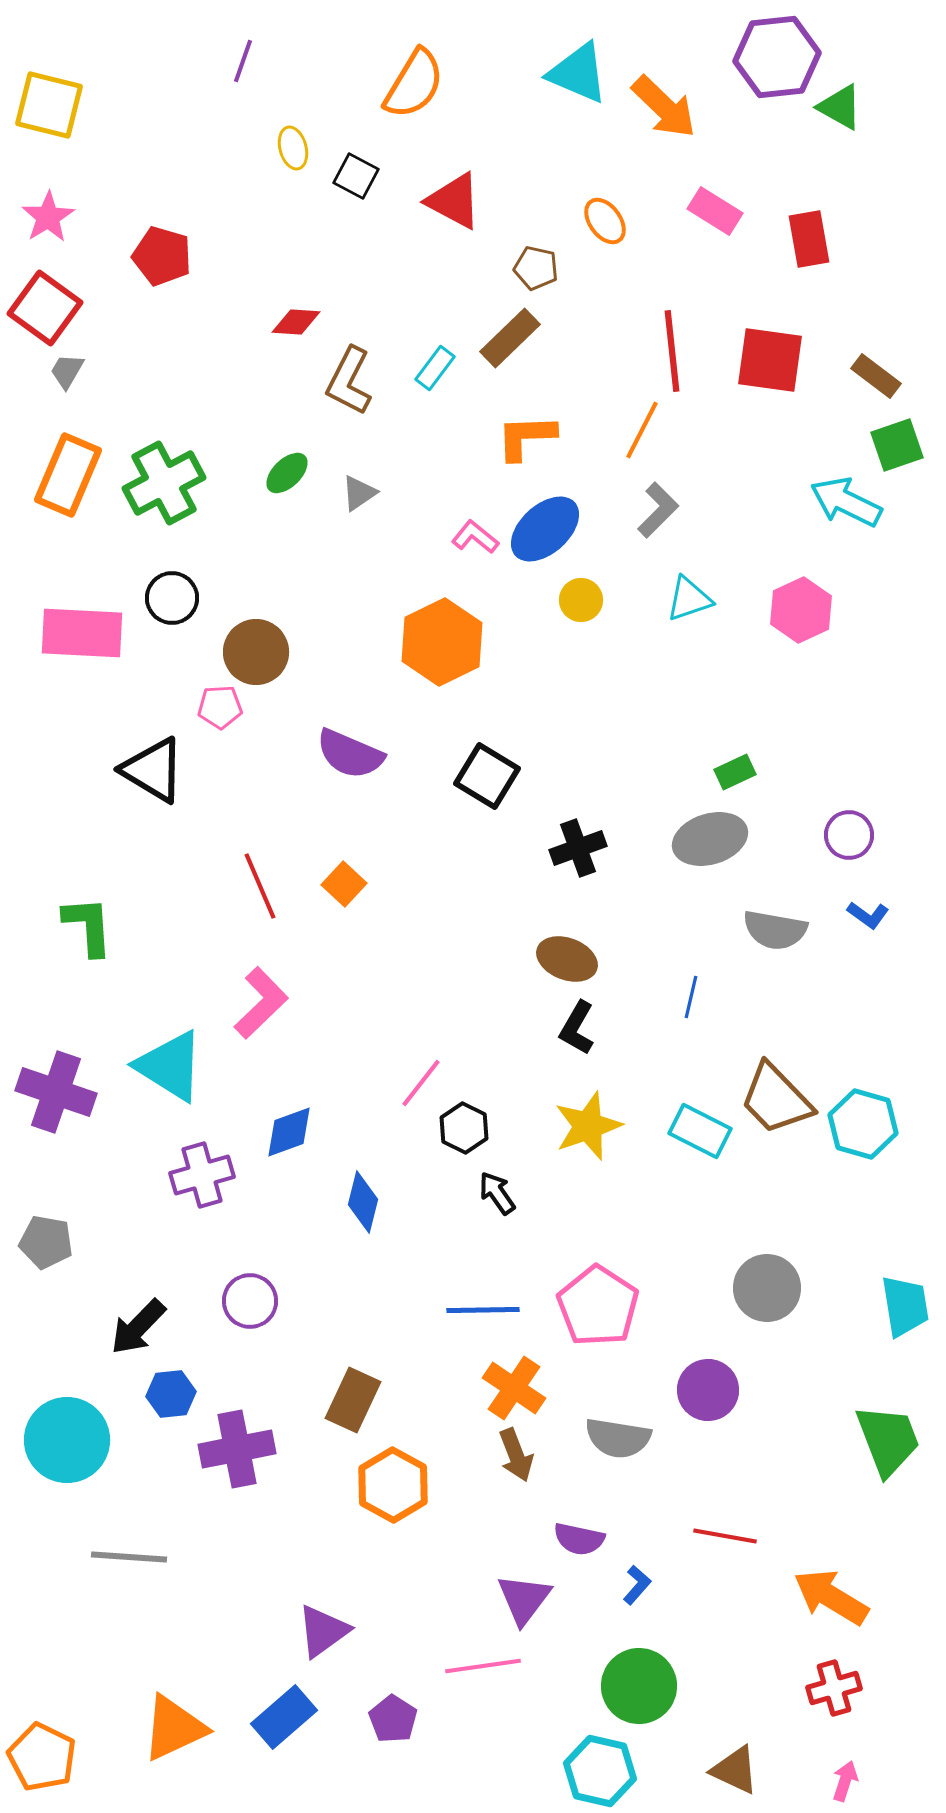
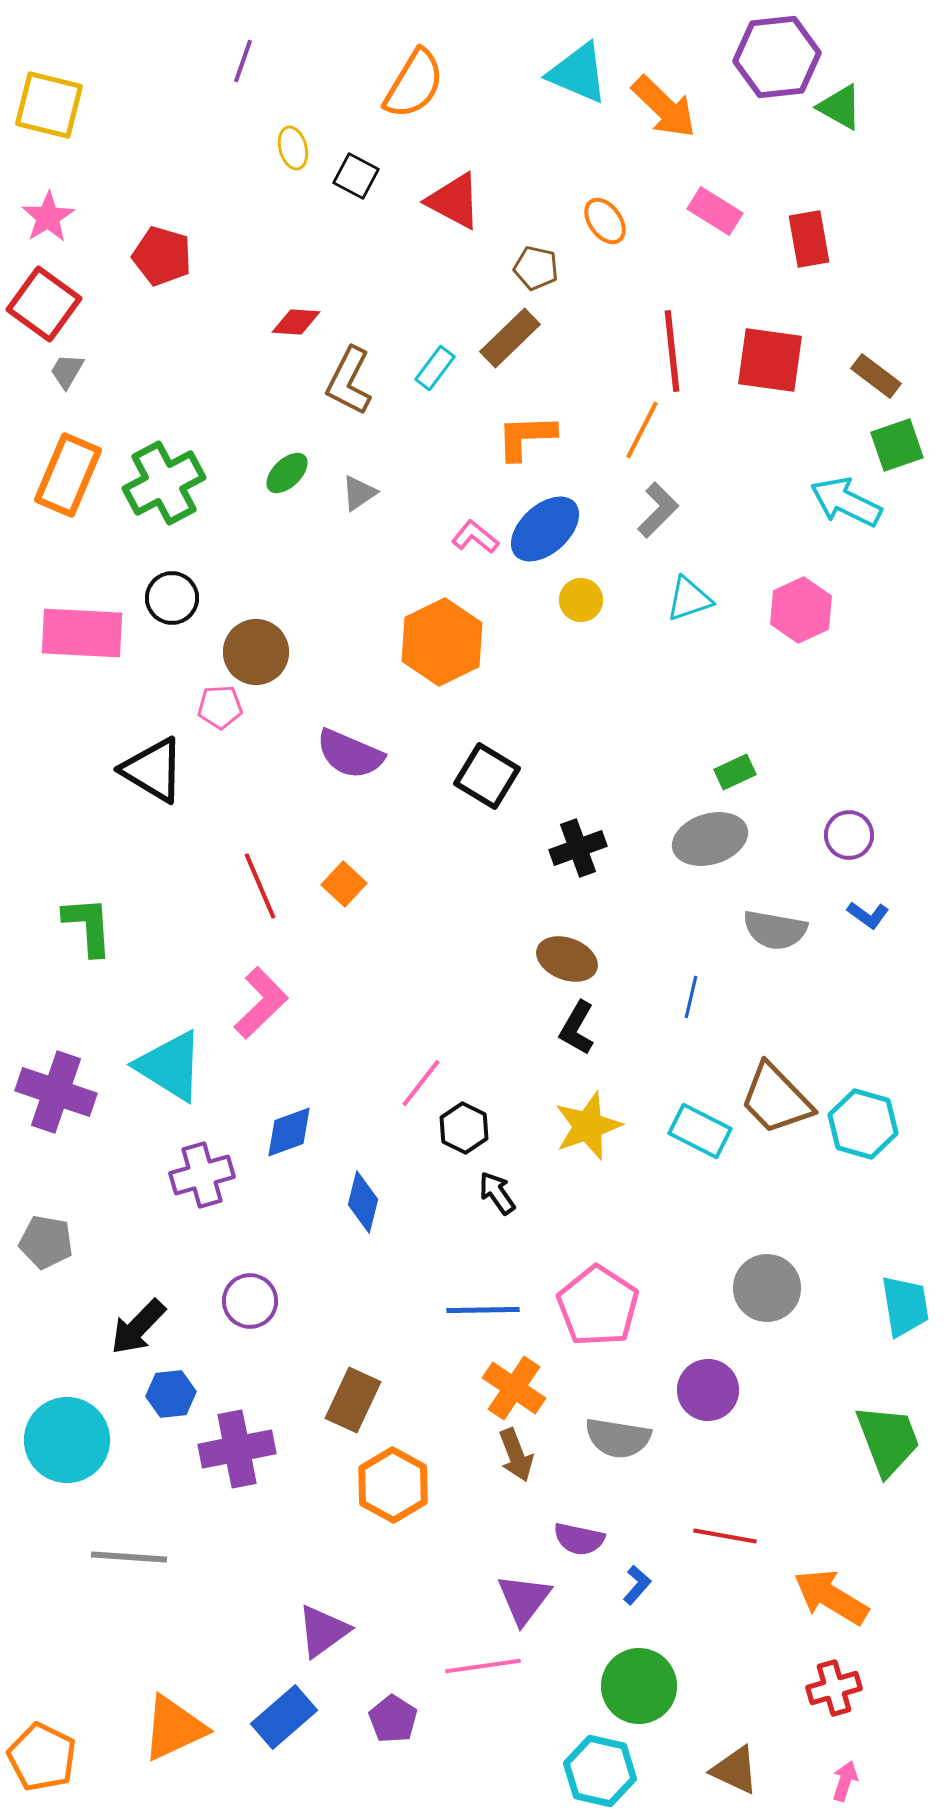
red square at (45, 308): moved 1 px left, 4 px up
